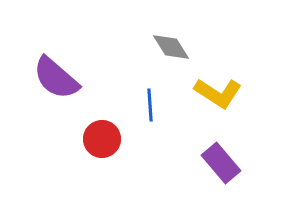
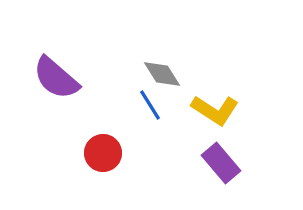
gray diamond: moved 9 px left, 27 px down
yellow L-shape: moved 3 px left, 17 px down
blue line: rotated 28 degrees counterclockwise
red circle: moved 1 px right, 14 px down
